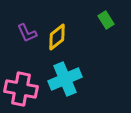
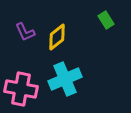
purple L-shape: moved 2 px left, 1 px up
